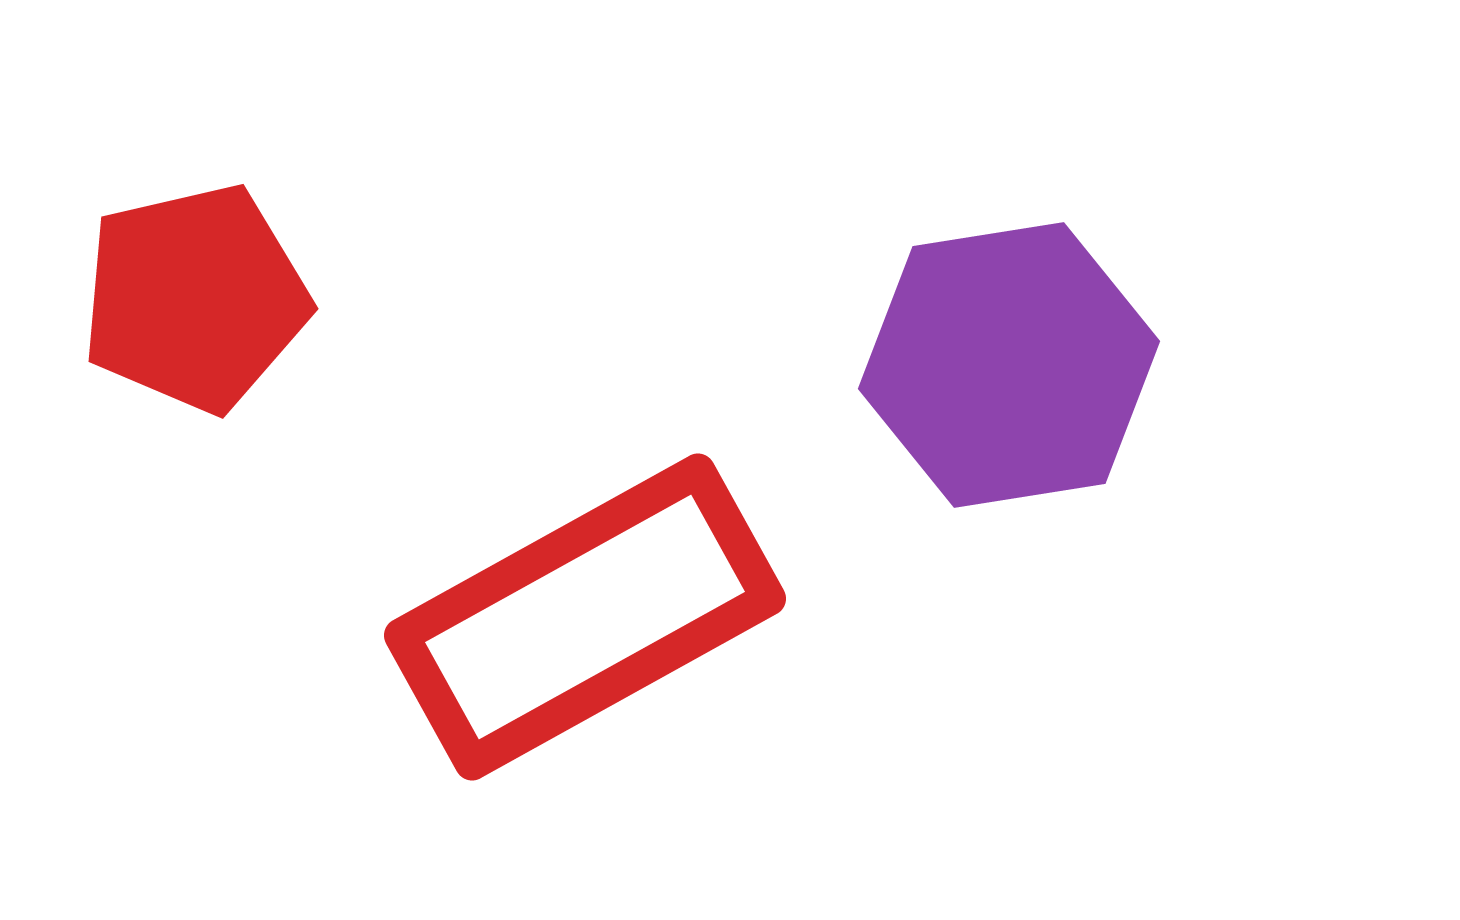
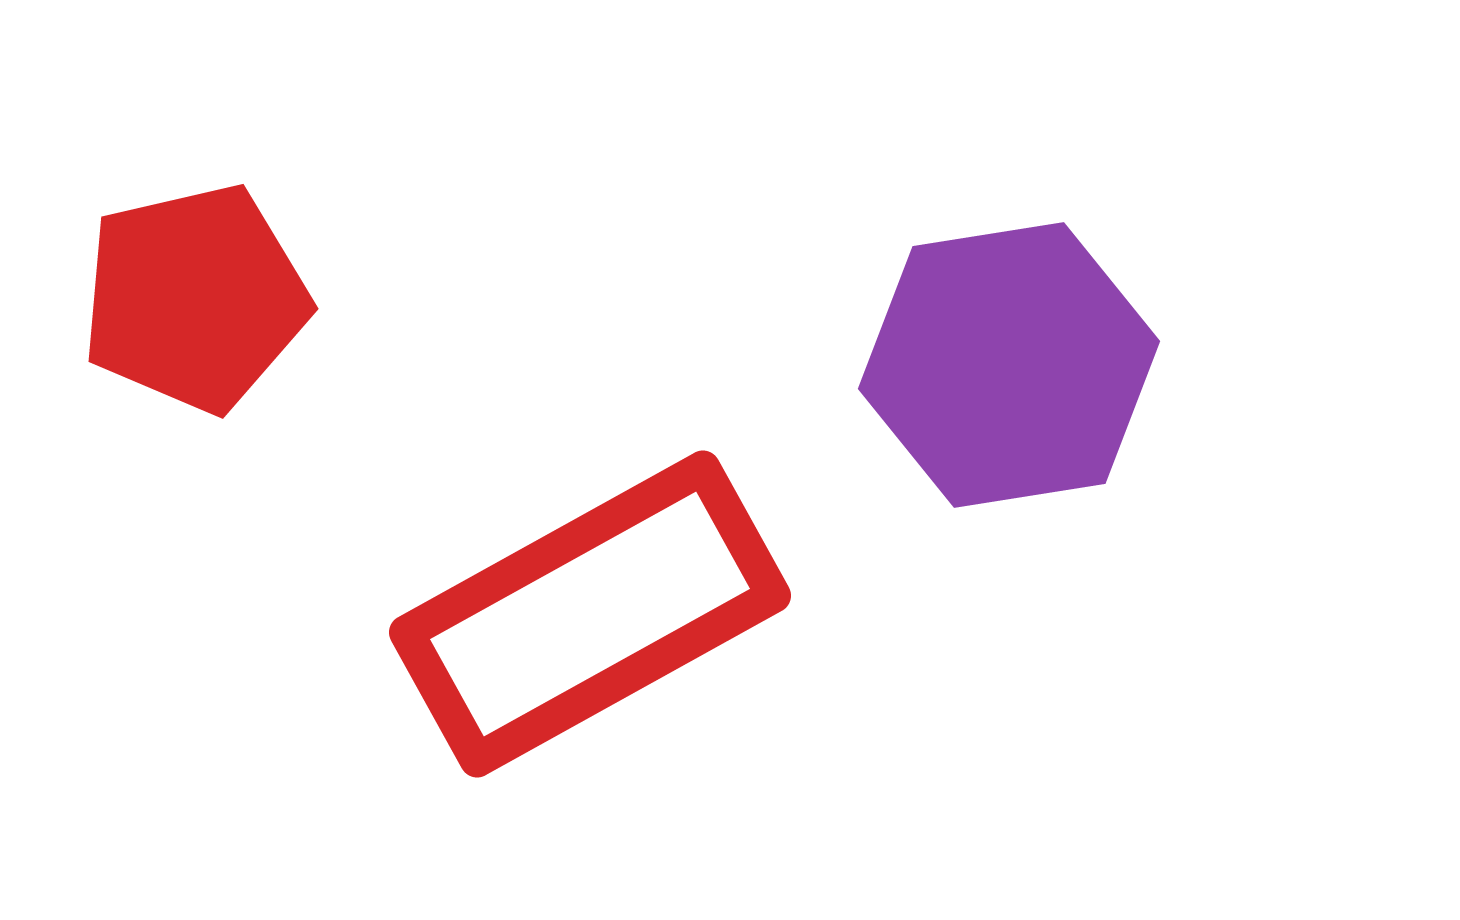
red rectangle: moved 5 px right, 3 px up
